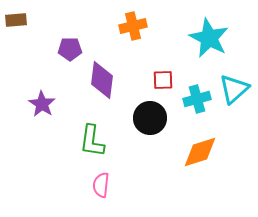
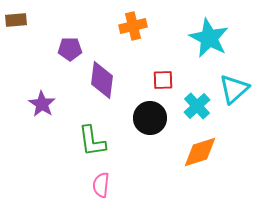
cyan cross: moved 7 px down; rotated 28 degrees counterclockwise
green L-shape: rotated 16 degrees counterclockwise
